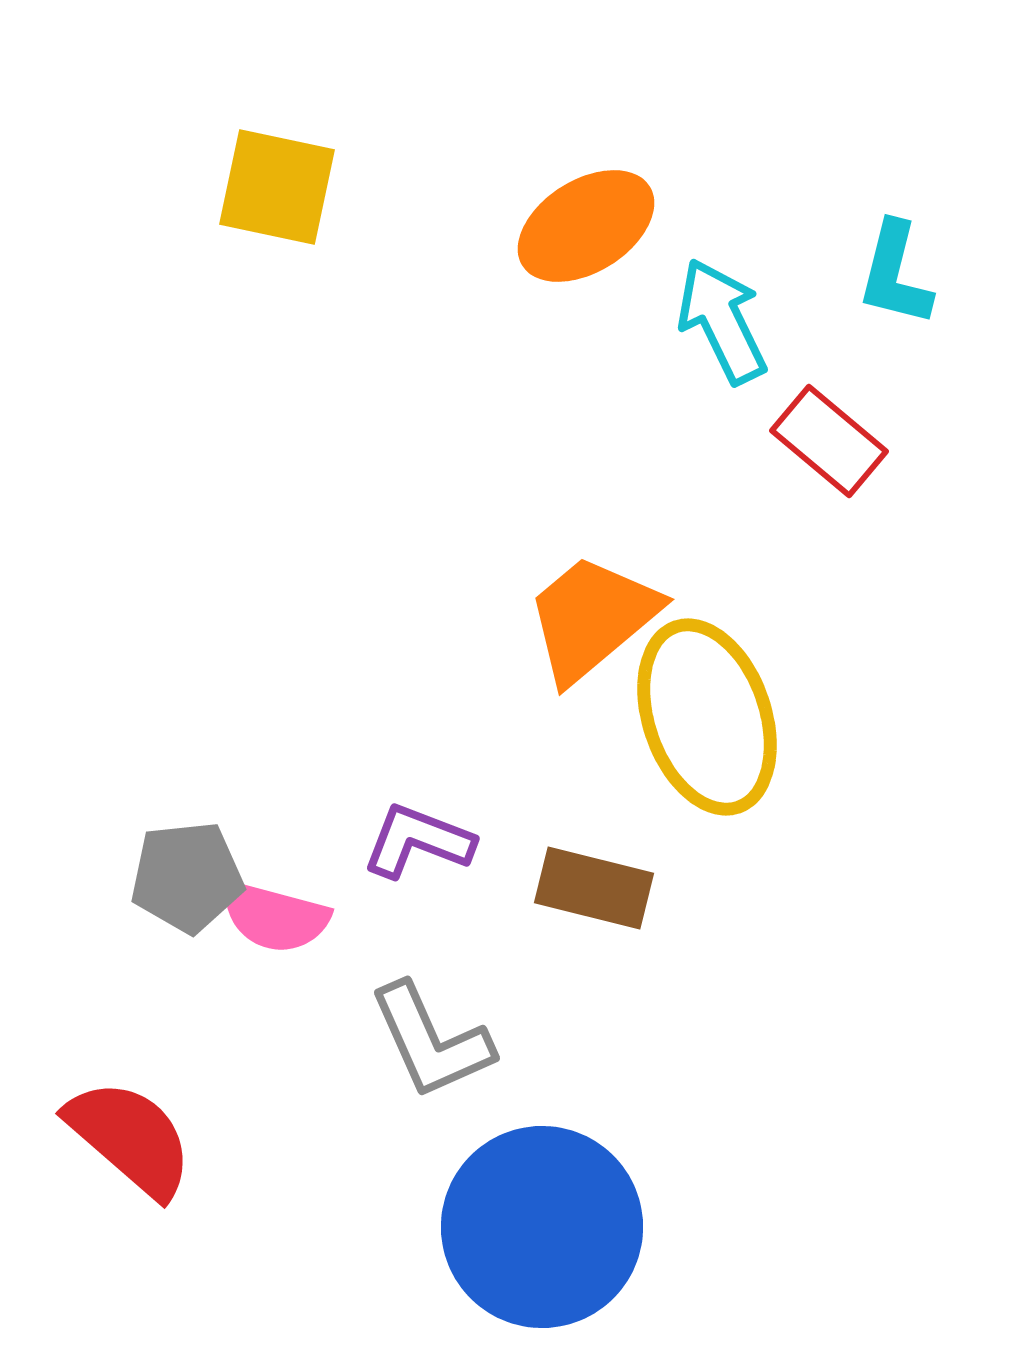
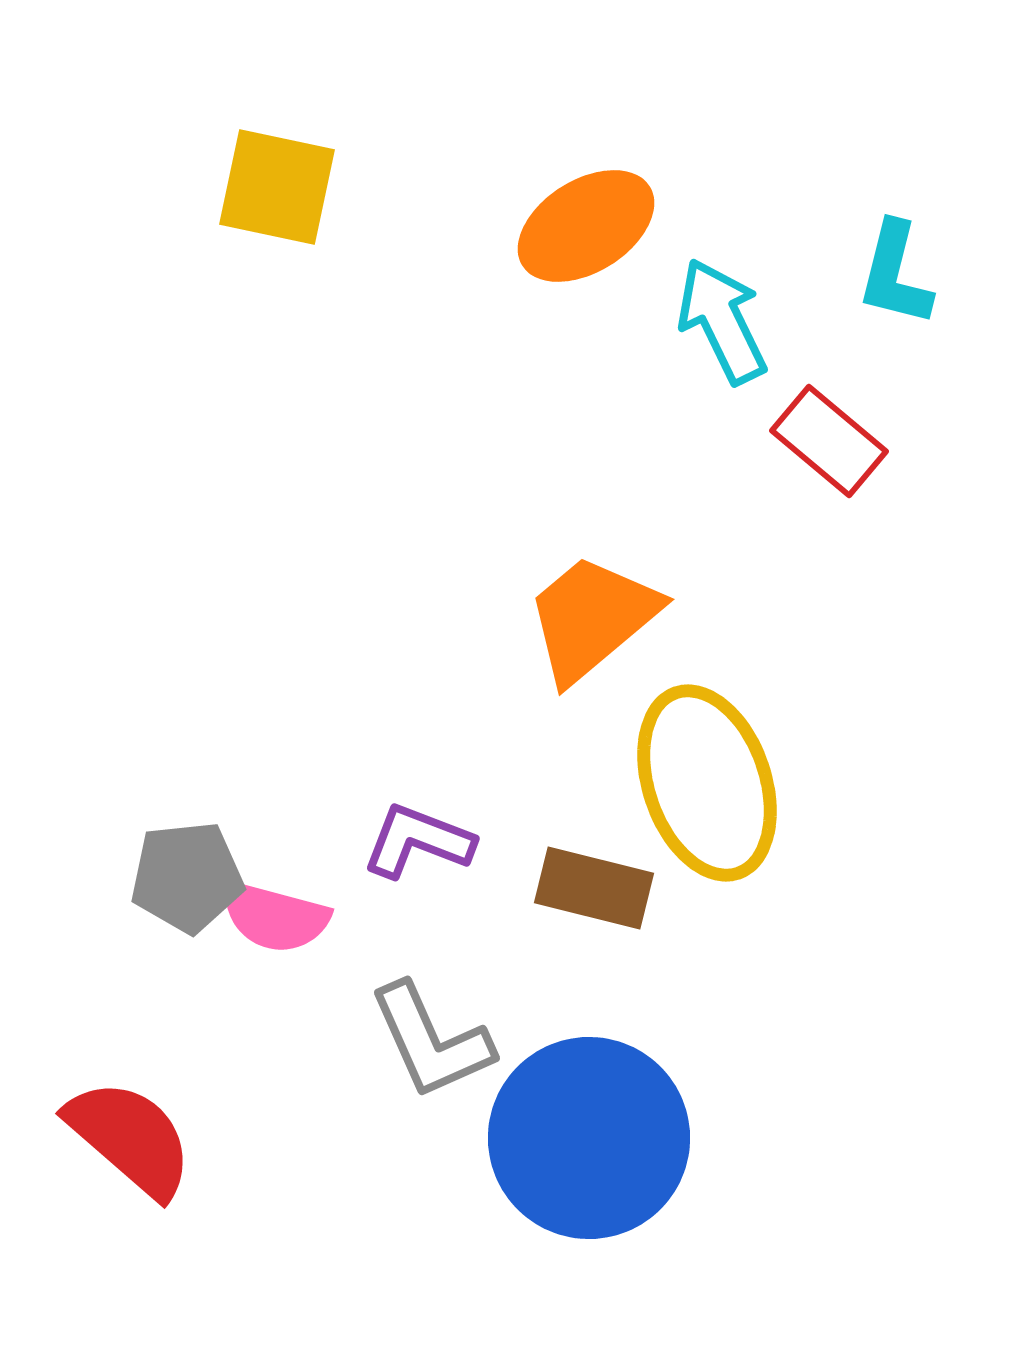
yellow ellipse: moved 66 px down
blue circle: moved 47 px right, 89 px up
